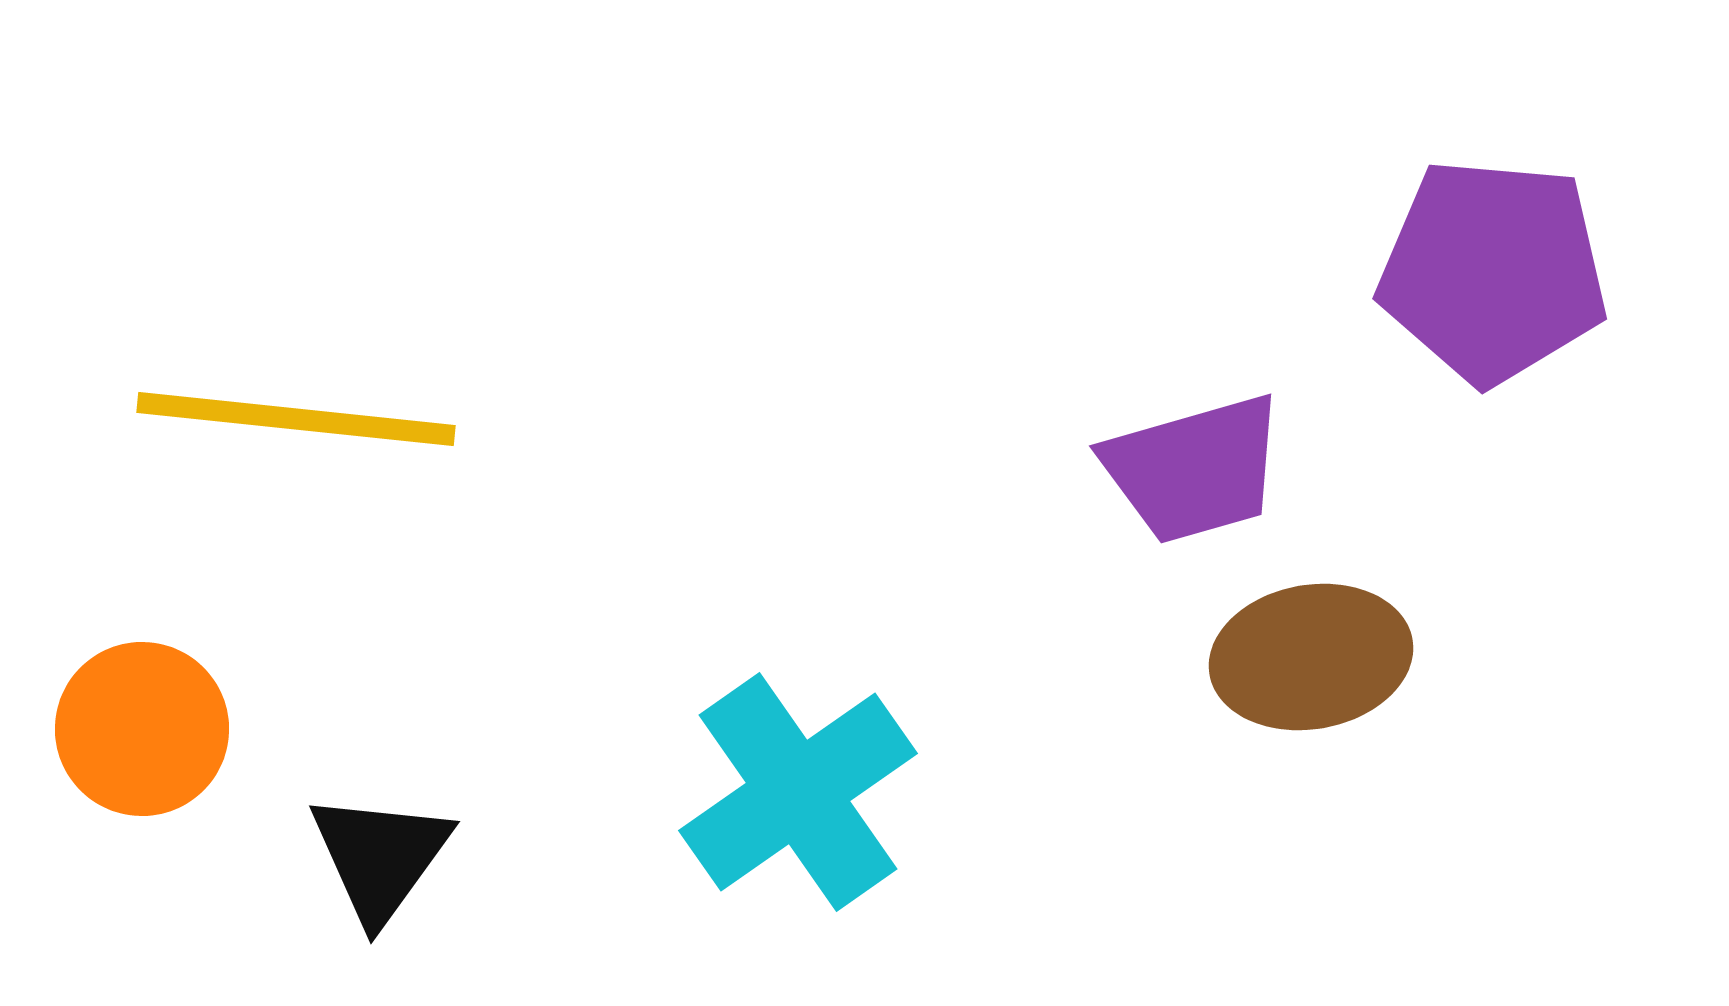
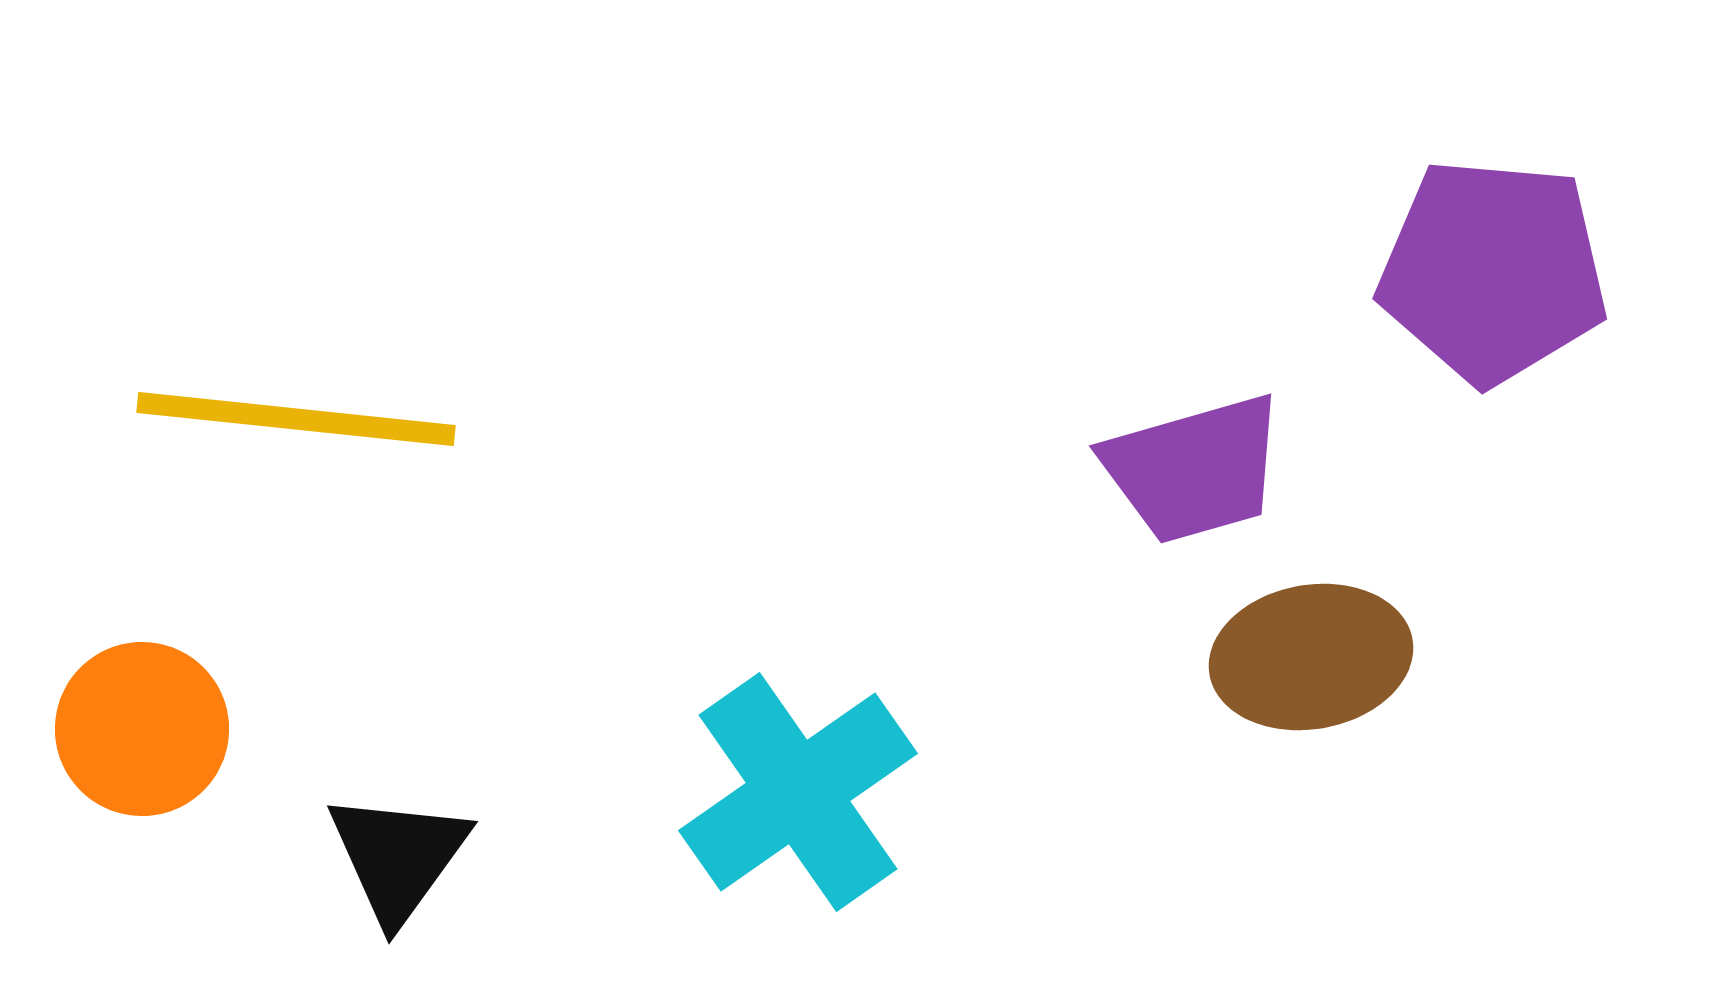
black triangle: moved 18 px right
